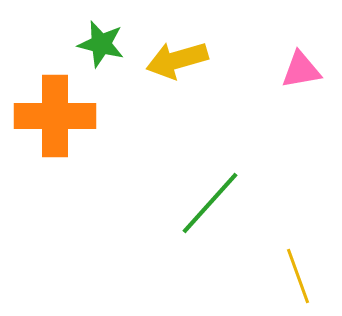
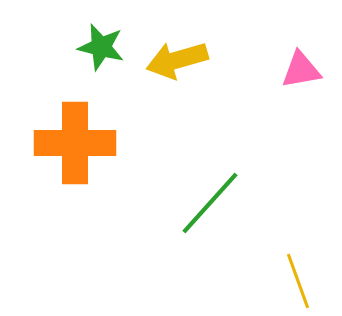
green star: moved 3 px down
orange cross: moved 20 px right, 27 px down
yellow line: moved 5 px down
